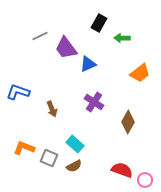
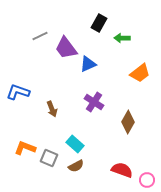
orange L-shape: moved 1 px right
brown semicircle: moved 2 px right
pink circle: moved 2 px right
